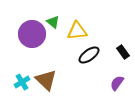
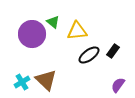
black rectangle: moved 10 px left, 1 px up; rotated 72 degrees clockwise
purple semicircle: moved 1 px right, 2 px down
